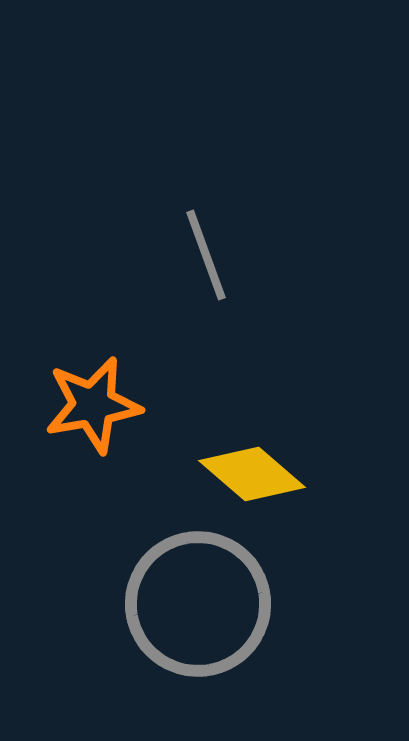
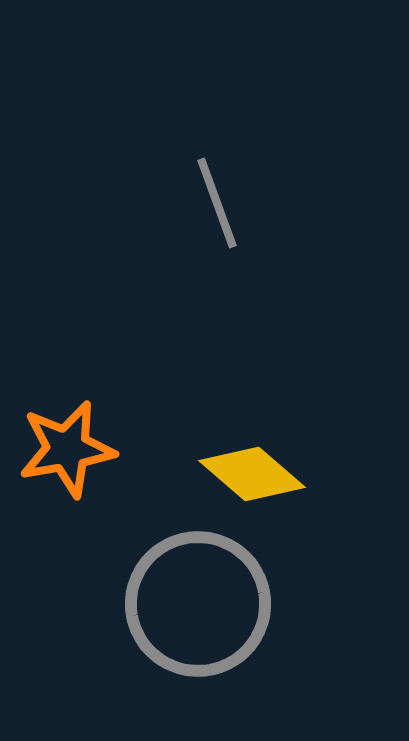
gray line: moved 11 px right, 52 px up
orange star: moved 26 px left, 44 px down
